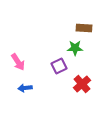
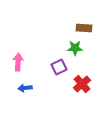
pink arrow: rotated 144 degrees counterclockwise
purple square: moved 1 px down
